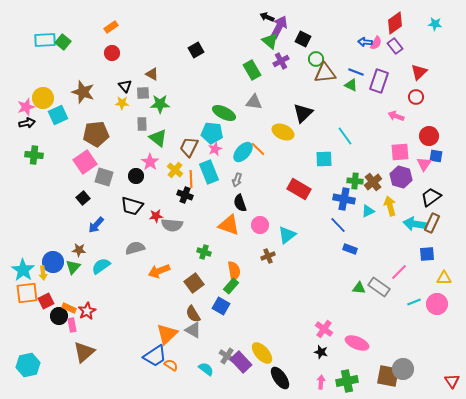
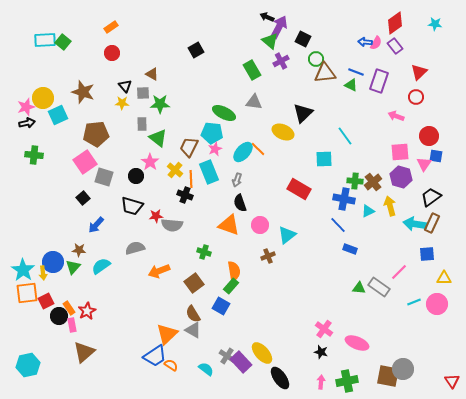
orange rectangle at (69, 308): rotated 32 degrees clockwise
